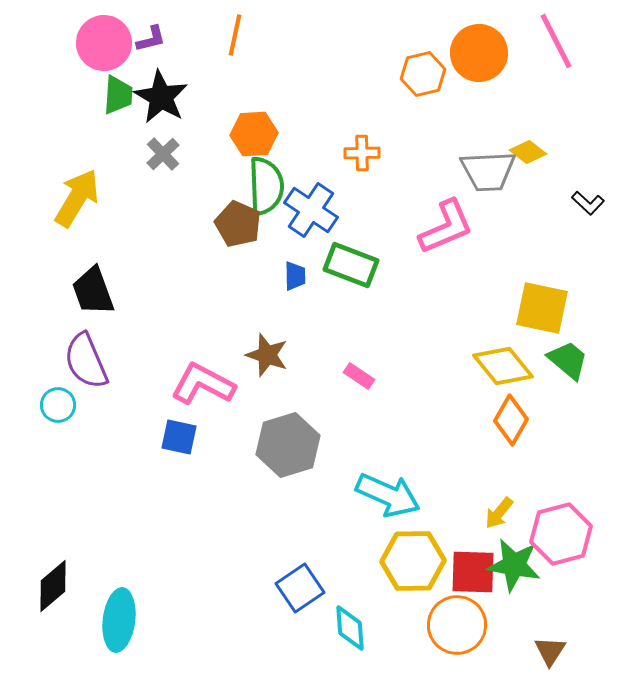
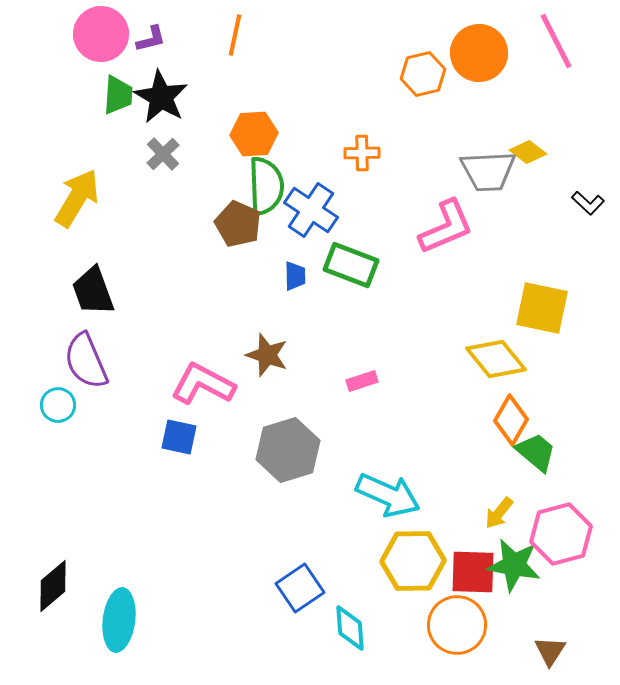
pink circle at (104, 43): moved 3 px left, 9 px up
green trapezoid at (568, 360): moved 32 px left, 92 px down
yellow diamond at (503, 366): moved 7 px left, 7 px up
pink rectangle at (359, 376): moved 3 px right, 5 px down; rotated 52 degrees counterclockwise
gray hexagon at (288, 445): moved 5 px down
